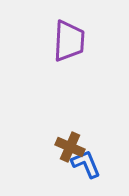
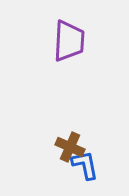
blue L-shape: moved 1 px left, 1 px down; rotated 12 degrees clockwise
